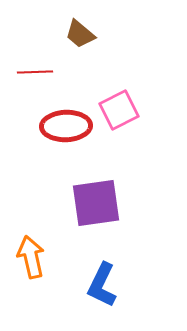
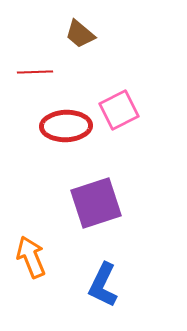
purple square: rotated 10 degrees counterclockwise
orange arrow: rotated 9 degrees counterclockwise
blue L-shape: moved 1 px right
